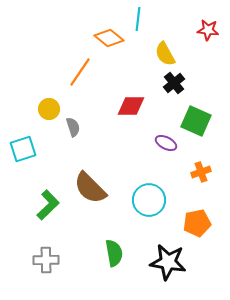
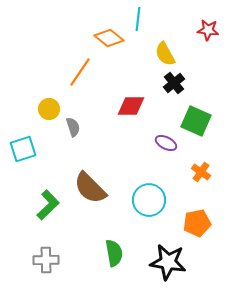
orange cross: rotated 36 degrees counterclockwise
